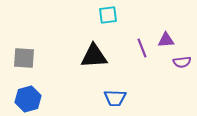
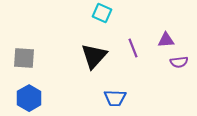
cyan square: moved 6 px left, 2 px up; rotated 30 degrees clockwise
purple line: moved 9 px left
black triangle: rotated 44 degrees counterclockwise
purple semicircle: moved 3 px left
blue hexagon: moved 1 px right, 1 px up; rotated 15 degrees counterclockwise
